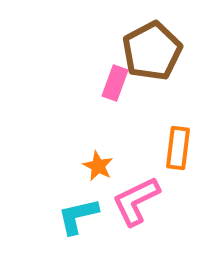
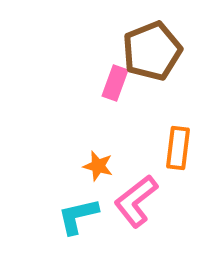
brown pentagon: rotated 6 degrees clockwise
orange star: rotated 12 degrees counterclockwise
pink L-shape: rotated 12 degrees counterclockwise
